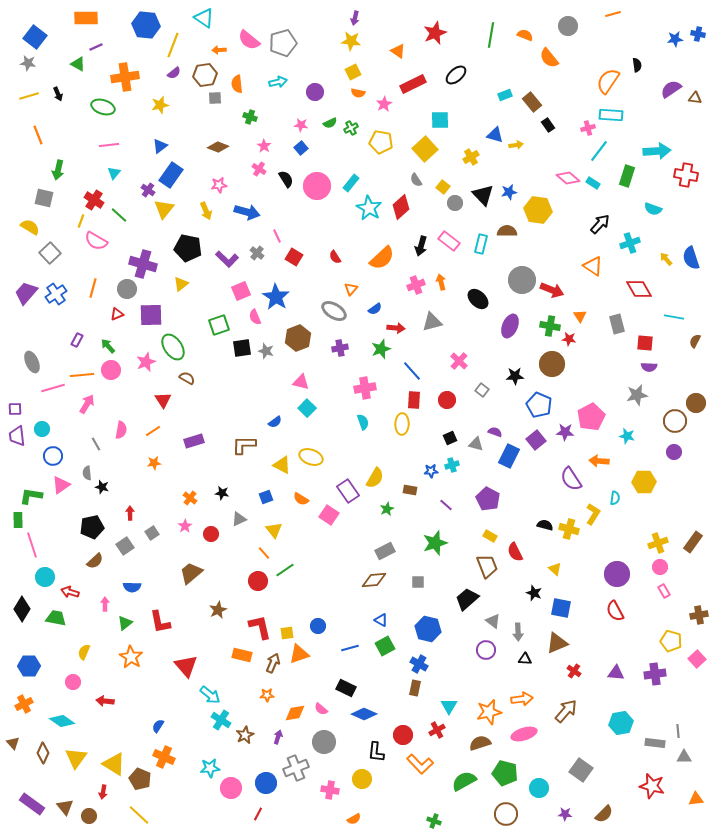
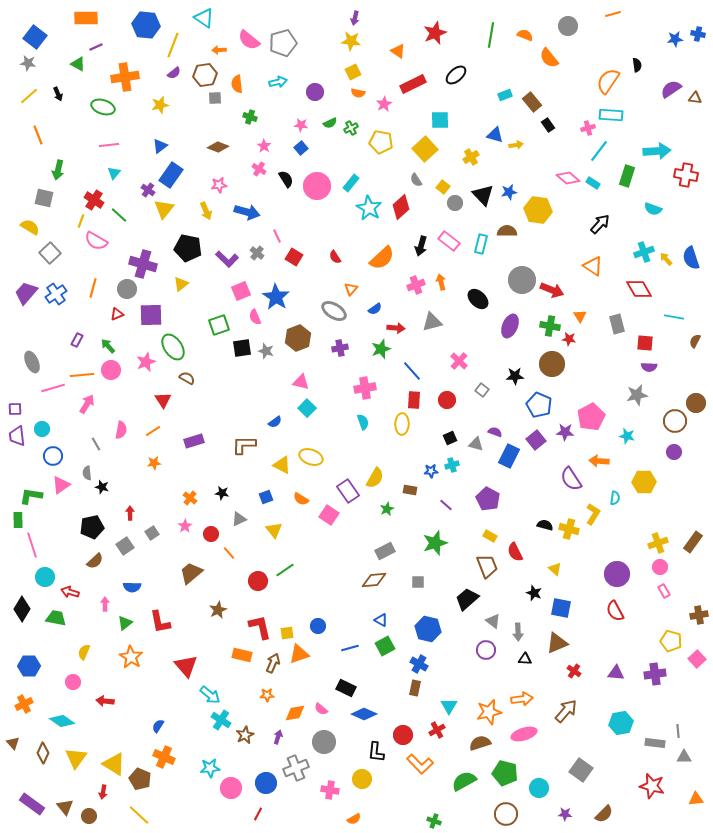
yellow line at (29, 96): rotated 24 degrees counterclockwise
cyan cross at (630, 243): moved 14 px right, 9 px down
orange line at (264, 553): moved 35 px left
